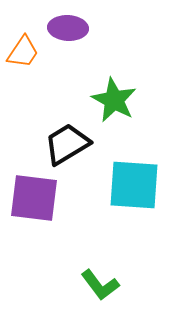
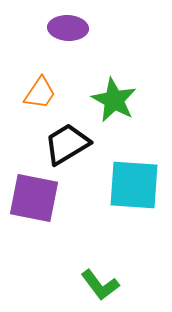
orange trapezoid: moved 17 px right, 41 px down
purple square: rotated 4 degrees clockwise
